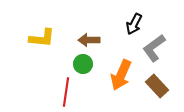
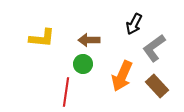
orange arrow: moved 1 px right, 1 px down
